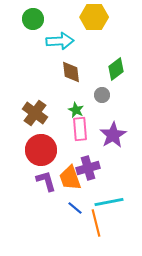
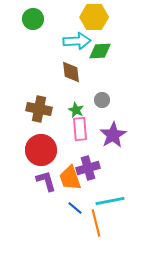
cyan arrow: moved 17 px right
green diamond: moved 16 px left, 18 px up; rotated 35 degrees clockwise
gray circle: moved 5 px down
brown cross: moved 4 px right, 4 px up; rotated 25 degrees counterclockwise
cyan line: moved 1 px right, 1 px up
